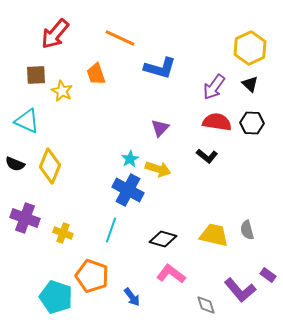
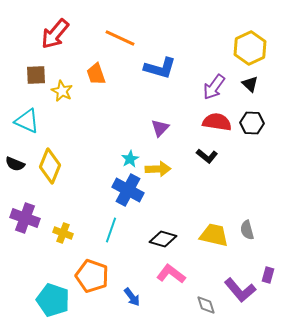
yellow arrow: rotated 20 degrees counterclockwise
purple rectangle: rotated 70 degrees clockwise
cyan pentagon: moved 3 px left, 3 px down
